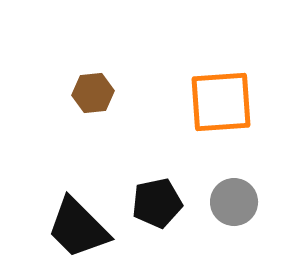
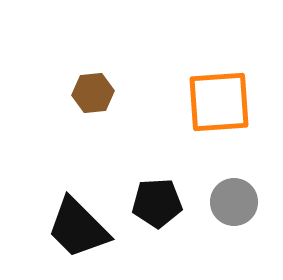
orange square: moved 2 px left
black pentagon: rotated 9 degrees clockwise
